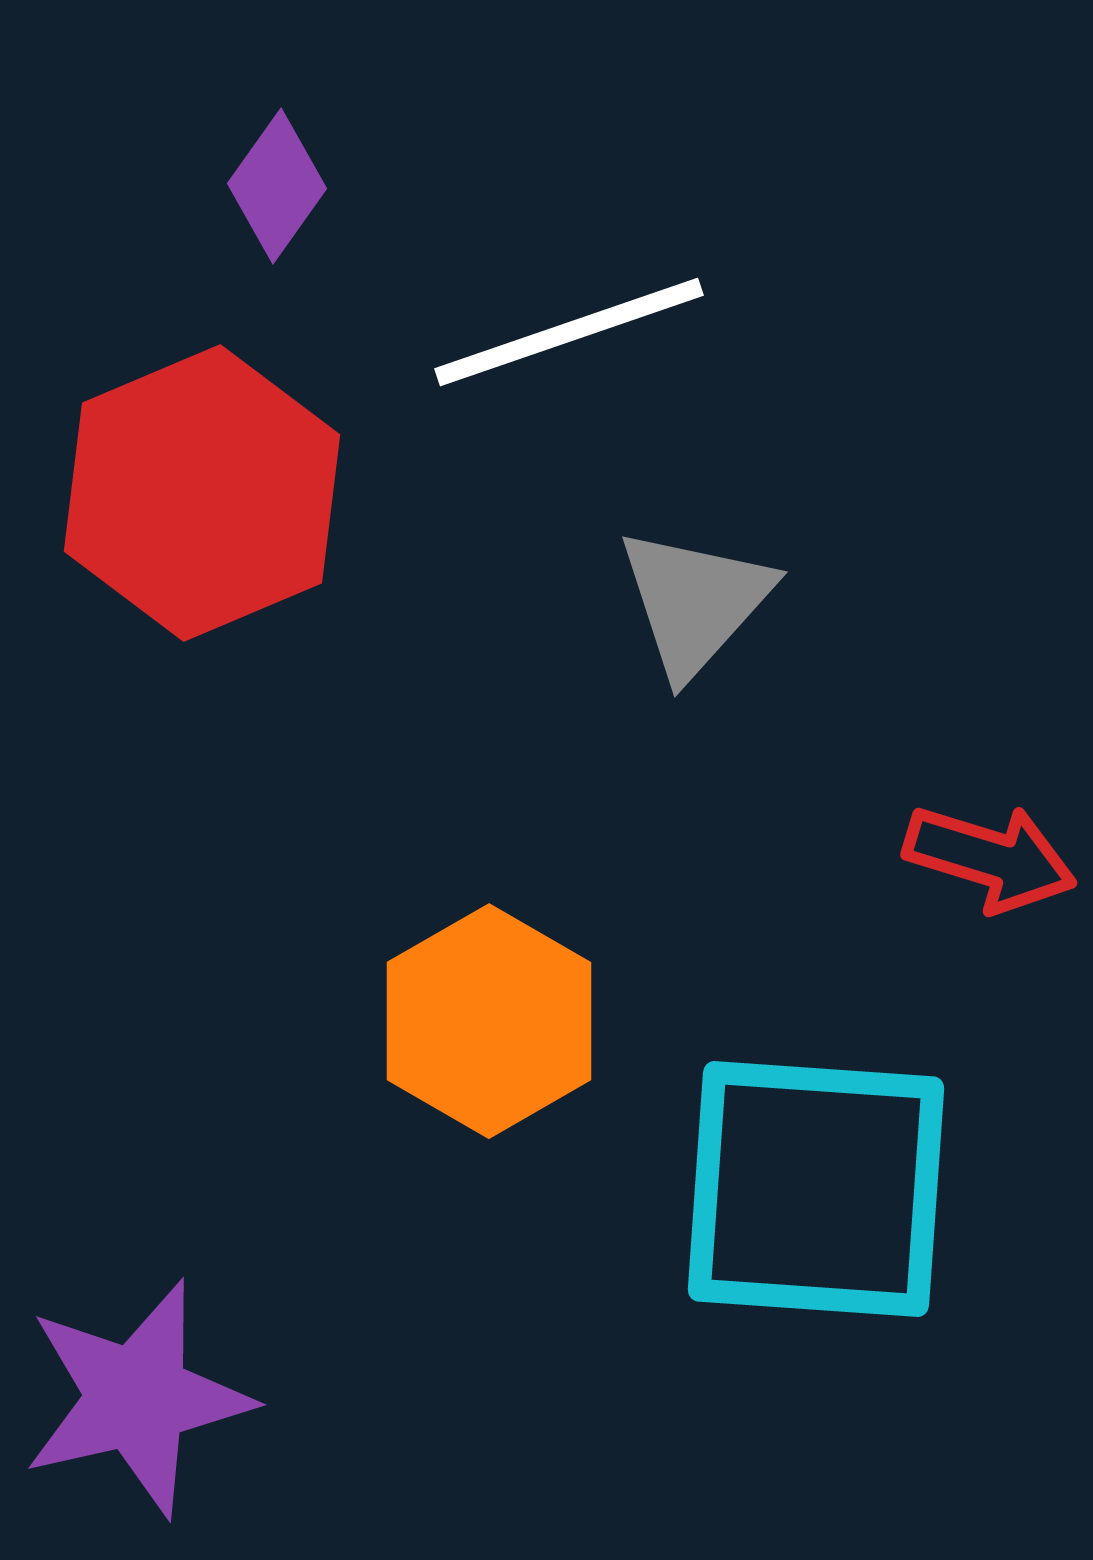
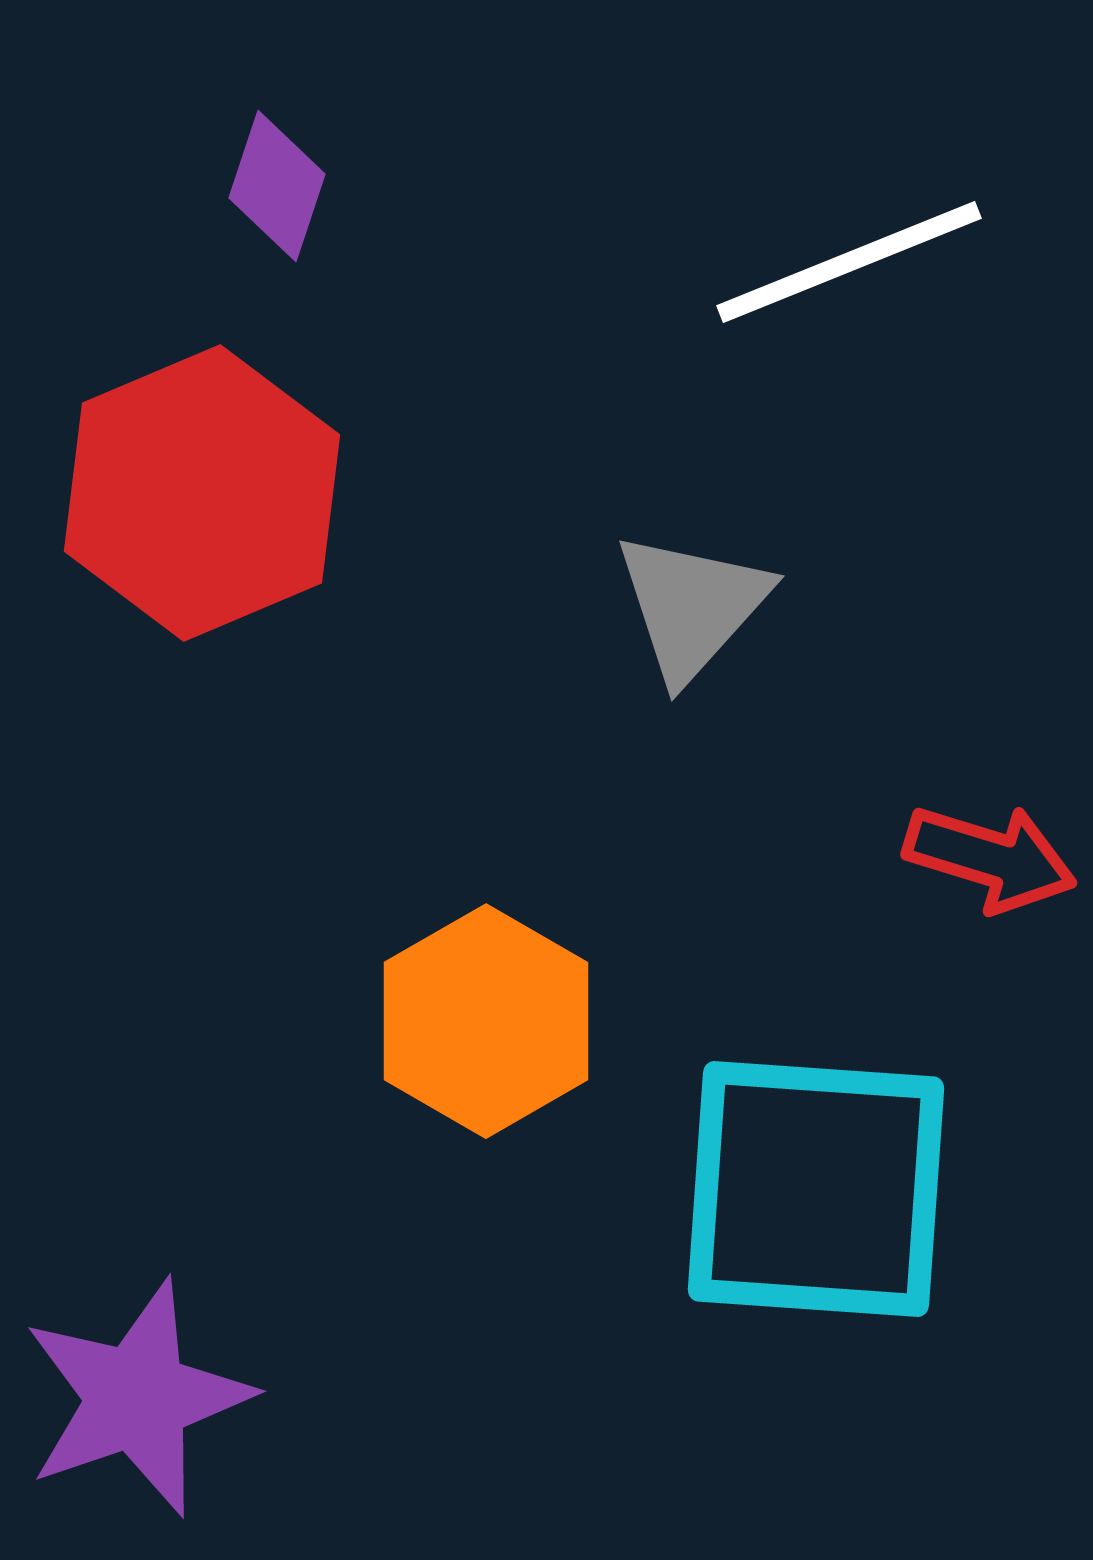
purple diamond: rotated 17 degrees counterclockwise
white line: moved 280 px right, 70 px up; rotated 3 degrees counterclockwise
gray triangle: moved 3 px left, 4 px down
orange hexagon: moved 3 px left
purple star: rotated 6 degrees counterclockwise
